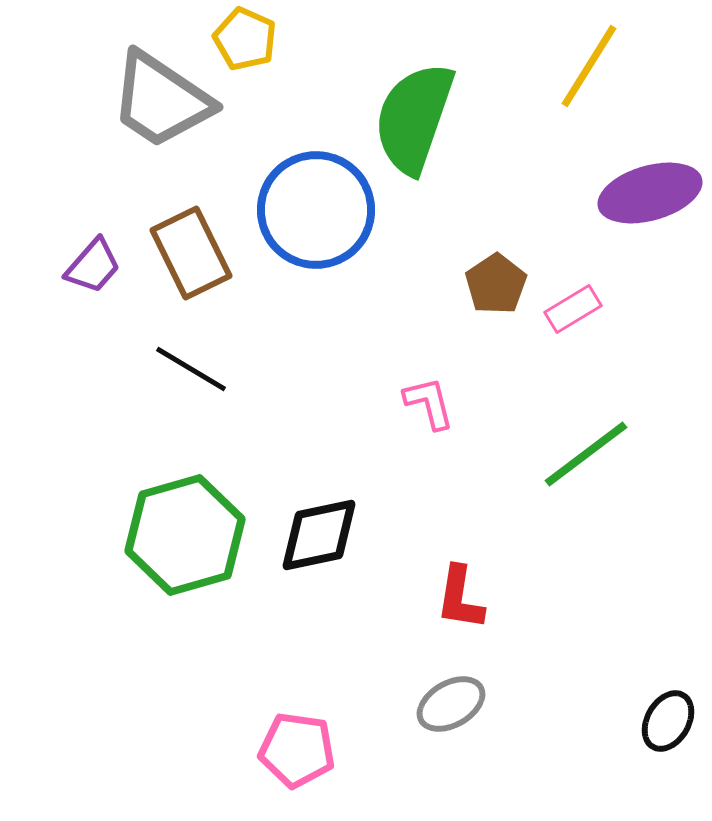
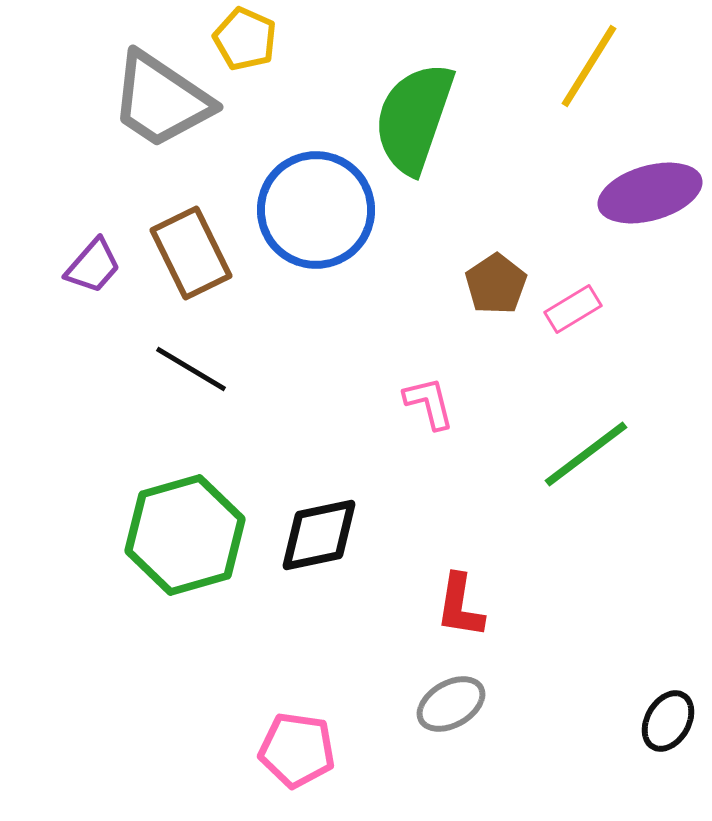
red L-shape: moved 8 px down
